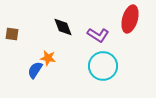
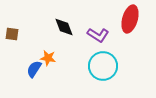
black diamond: moved 1 px right
blue semicircle: moved 1 px left, 1 px up
